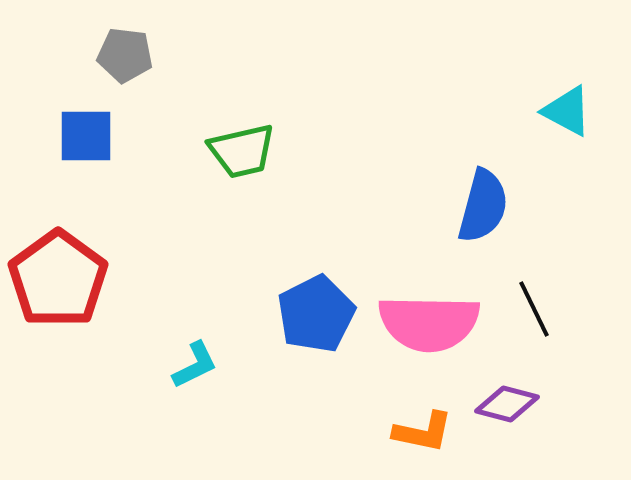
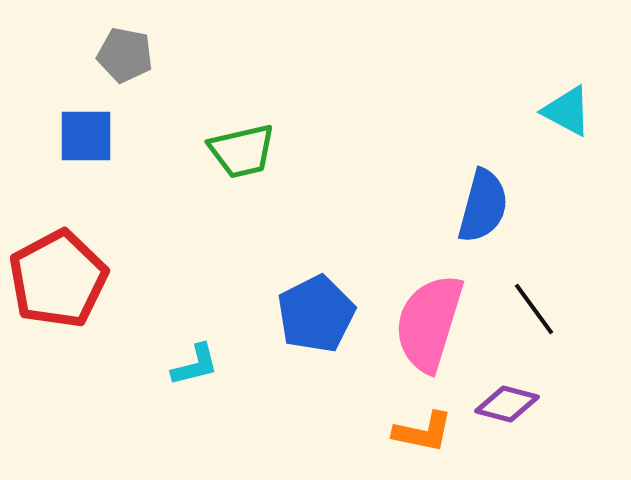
gray pentagon: rotated 4 degrees clockwise
red pentagon: rotated 8 degrees clockwise
black line: rotated 10 degrees counterclockwise
pink semicircle: rotated 106 degrees clockwise
cyan L-shape: rotated 12 degrees clockwise
